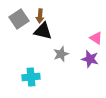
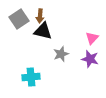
pink triangle: moved 4 px left; rotated 40 degrees clockwise
